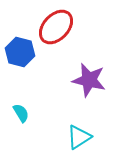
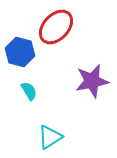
purple star: moved 3 px right, 1 px down; rotated 24 degrees counterclockwise
cyan semicircle: moved 8 px right, 22 px up
cyan triangle: moved 29 px left
